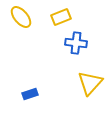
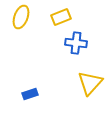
yellow ellipse: rotated 60 degrees clockwise
